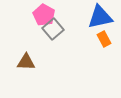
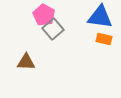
blue triangle: rotated 20 degrees clockwise
orange rectangle: rotated 49 degrees counterclockwise
